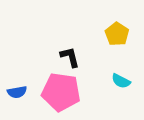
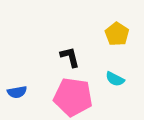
cyan semicircle: moved 6 px left, 2 px up
pink pentagon: moved 12 px right, 5 px down
